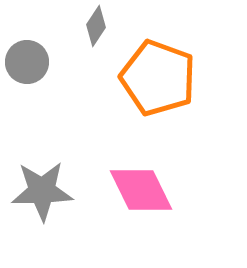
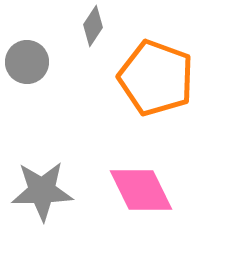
gray diamond: moved 3 px left
orange pentagon: moved 2 px left
